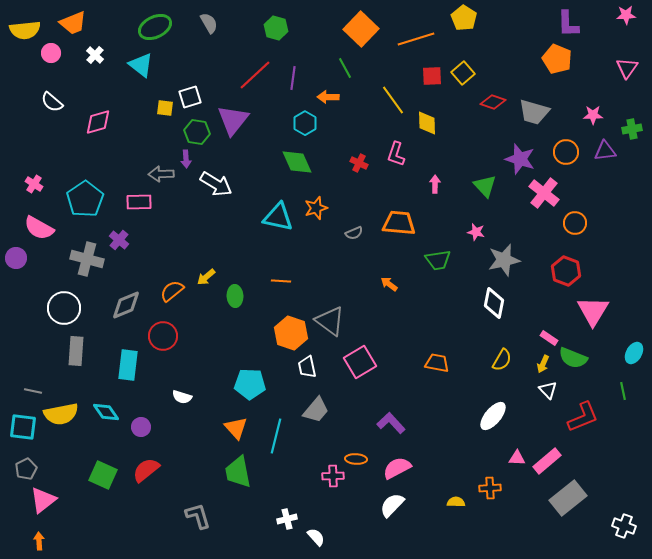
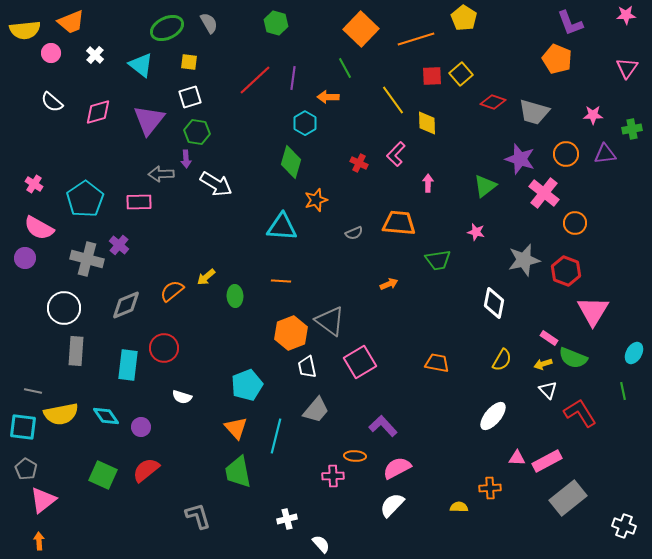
orange trapezoid at (73, 23): moved 2 px left, 1 px up
purple L-shape at (568, 24): moved 2 px right, 1 px up; rotated 20 degrees counterclockwise
green ellipse at (155, 27): moved 12 px right, 1 px down
green hexagon at (276, 28): moved 5 px up
yellow square at (463, 73): moved 2 px left, 1 px down
red line at (255, 75): moved 5 px down
yellow square at (165, 108): moved 24 px right, 46 px up
purple triangle at (233, 120): moved 84 px left
pink diamond at (98, 122): moved 10 px up
purple triangle at (605, 151): moved 3 px down
orange circle at (566, 152): moved 2 px down
pink L-shape at (396, 154): rotated 25 degrees clockwise
green diamond at (297, 162): moved 6 px left; rotated 40 degrees clockwise
pink arrow at (435, 184): moved 7 px left, 1 px up
green triangle at (485, 186): rotated 35 degrees clockwise
orange star at (316, 208): moved 8 px up
cyan triangle at (278, 217): moved 4 px right, 10 px down; rotated 8 degrees counterclockwise
purple cross at (119, 240): moved 5 px down
purple circle at (16, 258): moved 9 px right
gray star at (504, 260): moved 20 px right
orange arrow at (389, 284): rotated 120 degrees clockwise
orange hexagon at (291, 333): rotated 20 degrees clockwise
red circle at (163, 336): moved 1 px right, 12 px down
yellow arrow at (543, 364): rotated 48 degrees clockwise
cyan pentagon at (250, 384): moved 3 px left, 1 px down; rotated 24 degrees counterclockwise
cyan diamond at (106, 412): moved 4 px down
red L-shape at (583, 417): moved 3 px left, 4 px up; rotated 100 degrees counterclockwise
purple L-shape at (391, 423): moved 8 px left, 3 px down
orange ellipse at (356, 459): moved 1 px left, 3 px up
pink rectangle at (547, 461): rotated 12 degrees clockwise
gray pentagon at (26, 469): rotated 15 degrees counterclockwise
yellow semicircle at (456, 502): moved 3 px right, 5 px down
white semicircle at (316, 537): moved 5 px right, 7 px down
